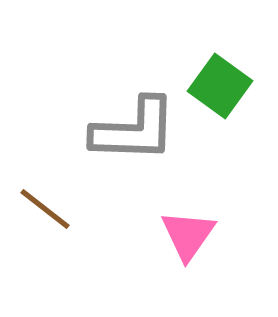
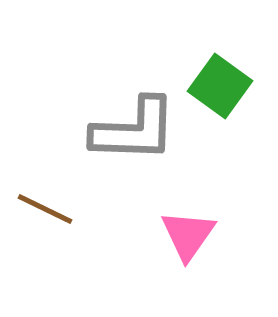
brown line: rotated 12 degrees counterclockwise
